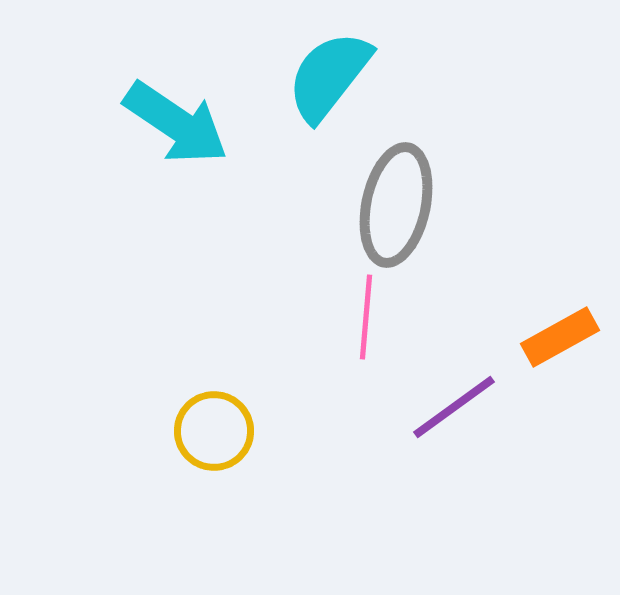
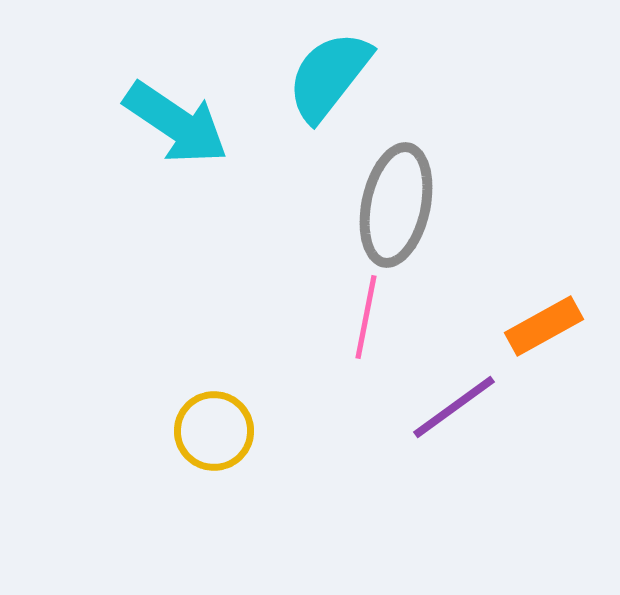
pink line: rotated 6 degrees clockwise
orange rectangle: moved 16 px left, 11 px up
